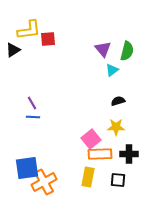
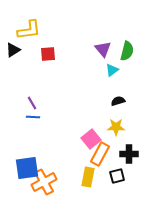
red square: moved 15 px down
orange rectangle: rotated 60 degrees counterclockwise
black square: moved 1 px left, 4 px up; rotated 21 degrees counterclockwise
